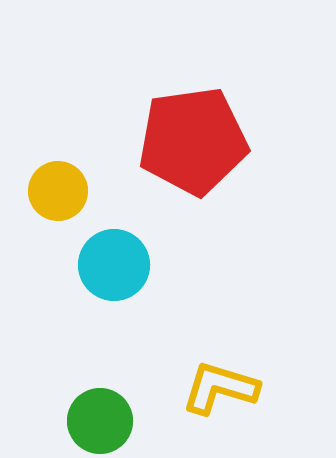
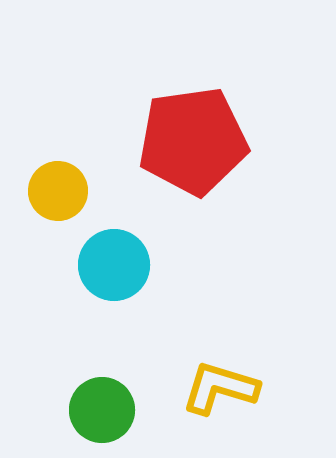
green circle: moved 2 px right, 11 px up
